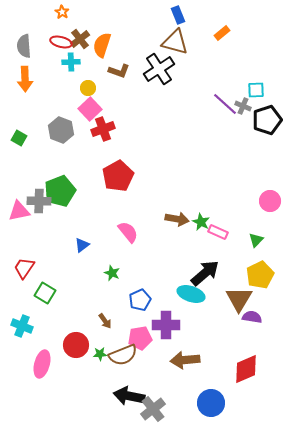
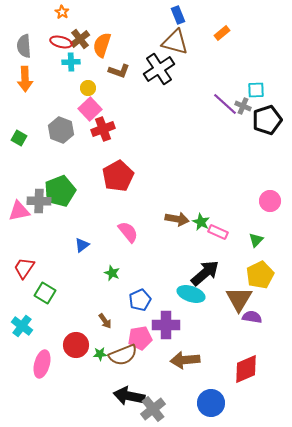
cyan cross at (22, 326): rotated 15 degrees clockwise
